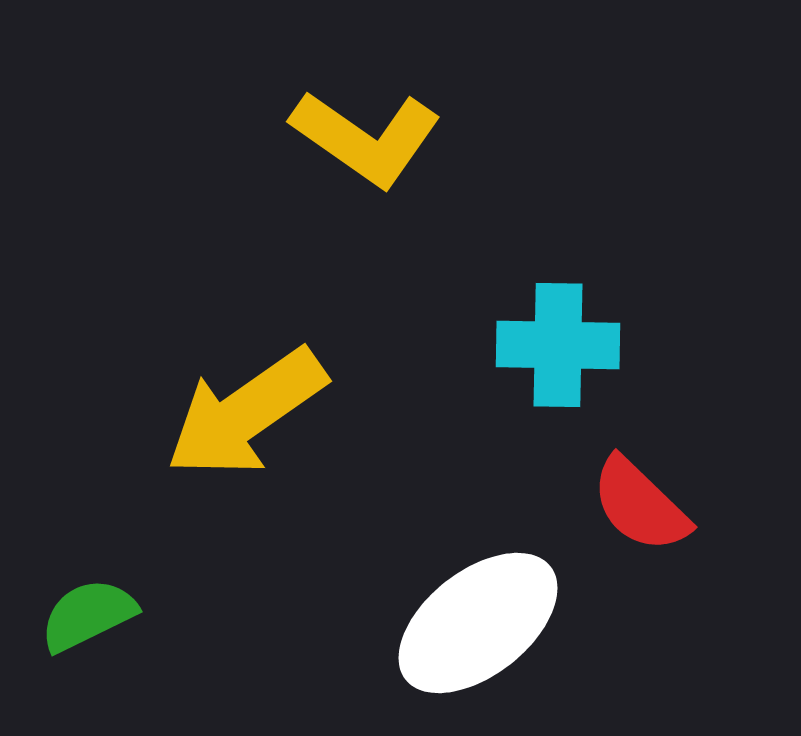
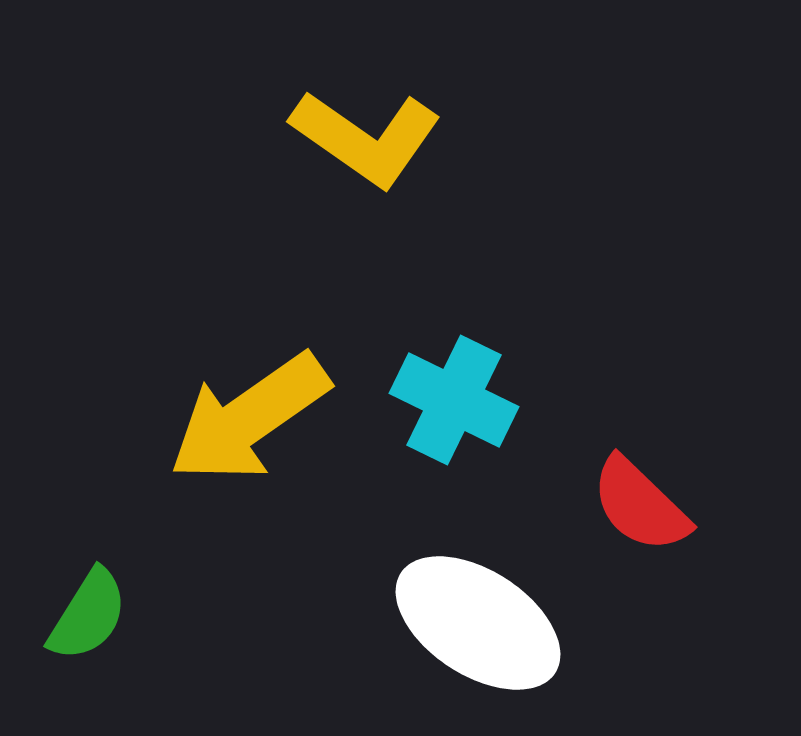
cyan cross: moved 104 px left, 55 px down; rotated 25 degrees clockwise
yellow arrow: moved 3 px right, 5 px down
green semicircle: rotated 148 degrees clockwise
white ellipse: rotated 71 degrees clockwise
